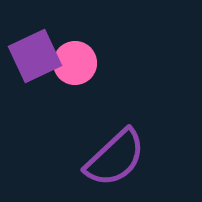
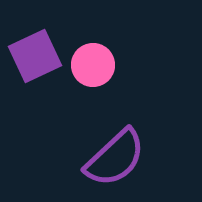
pink circle: moved 18 px right, 2 px down
